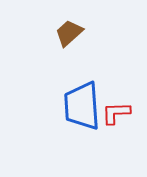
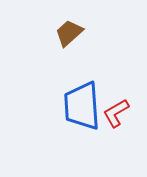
red L-shape: rotated 28 degrees counterclockwise
